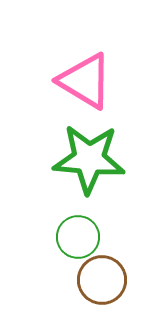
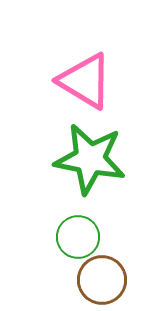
green star: moved 1 px right; rotated 6 degrees clockwise
